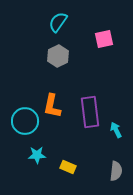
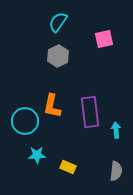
cyan arrow: rotated 21 degrees clockwise
